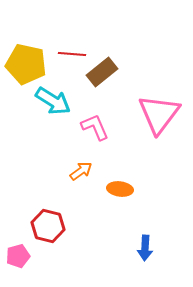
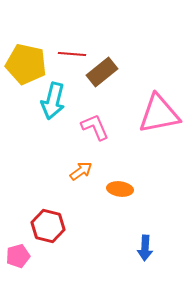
cyan arrow: rotated 72 degrees clockwise
pink triangle: rotated 42 degrees clockwise
